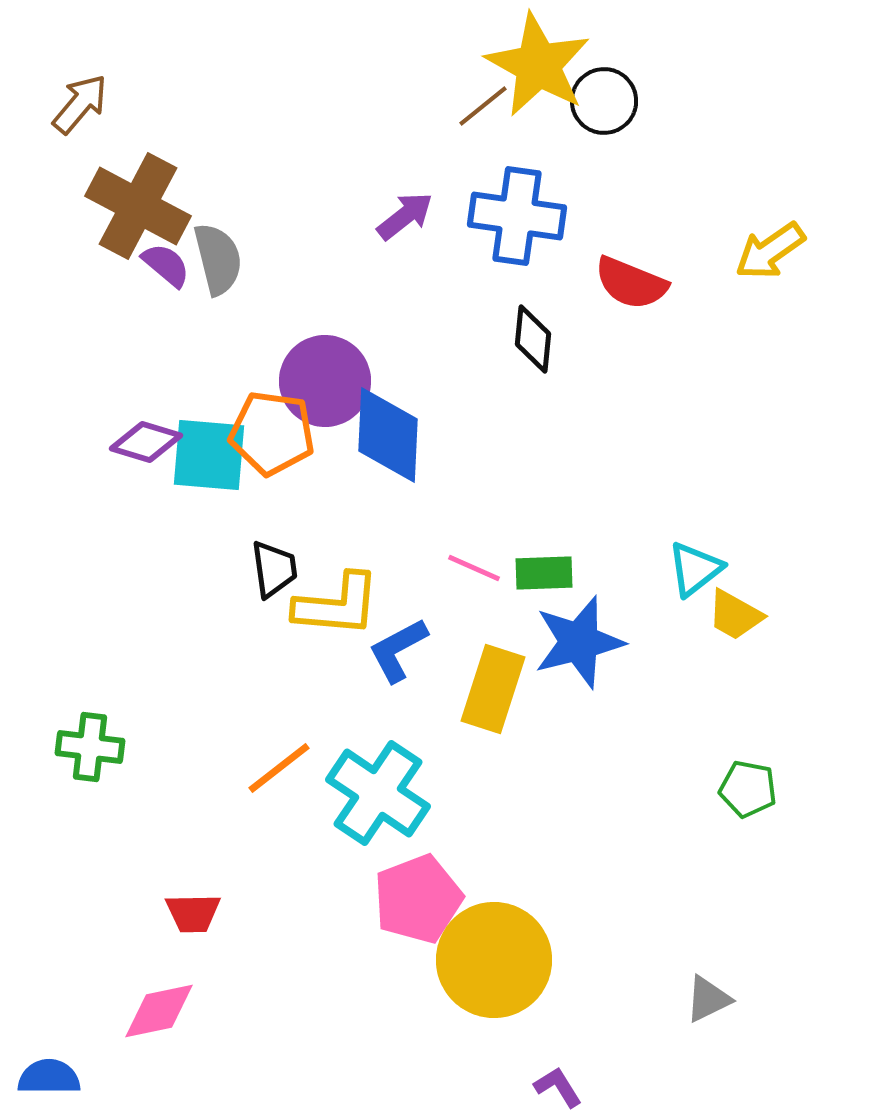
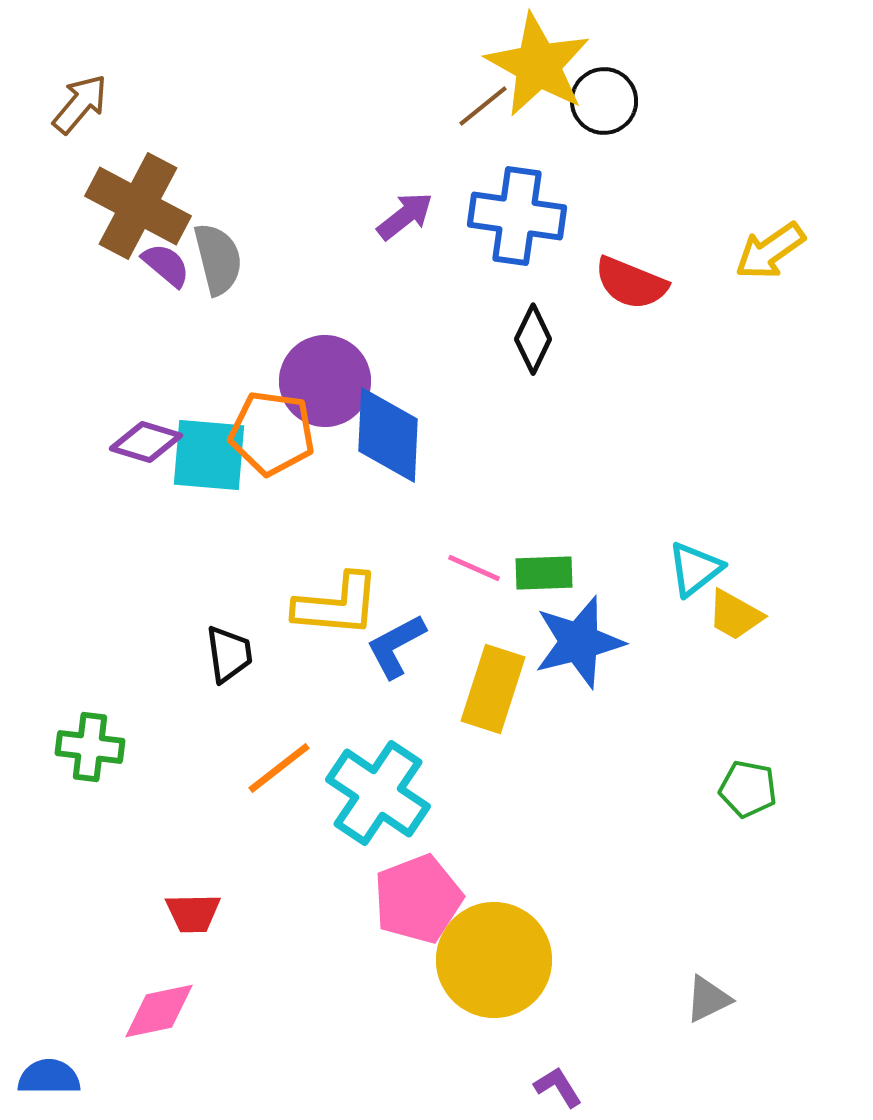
black diamond: rotated 20 degrees clockwise
black trapezoid: moved 45 px left, 85 px down
blue L-shape: moved 2 px left, 4 px up
